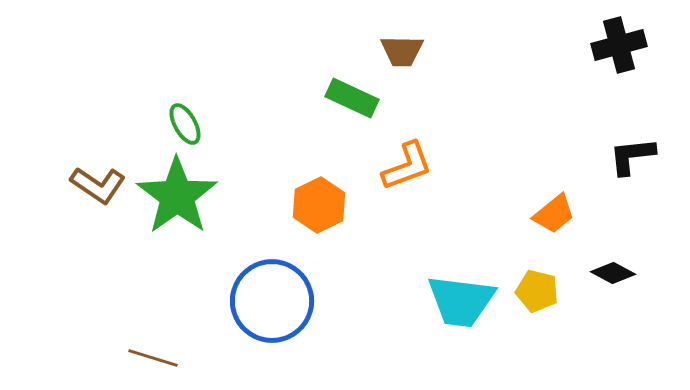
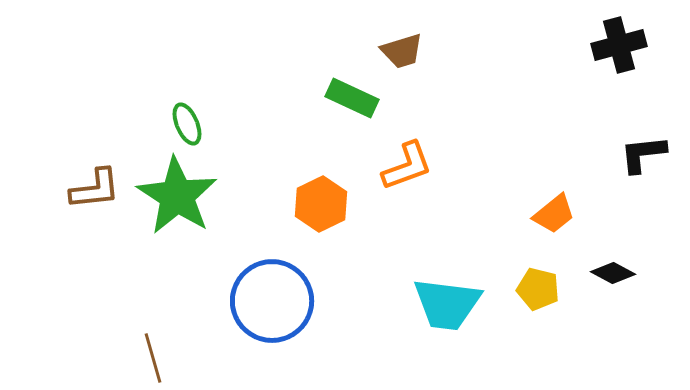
brown trapezoid: rotated 18 degrees counterclockwise
green ellipse: moved 2 px right; rotated 6 degrees clockwise
black L-shape: moved 11 px right, 2 px up
brown L-shape: moved 3 px left, 4 px down; rotated 40 degrees counterclockwise
green star: rotated 4 degrees counterclockwise
orange hexagon: moved 2 px right, 1 px up
yellow pentagon: moved 1 px right, 2 px up
cyan trapezoid: moved 14 px left, 3 px down
brown line: rotated 57 degrees clockwise
